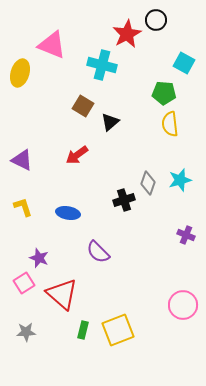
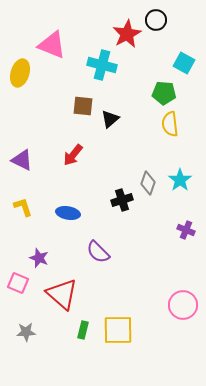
brown square: rotated 25 degrees counterclockwise
black triangle: moved 3 px up
red arrow: moved 4 px left; rotated 15 degrees counterclockwise
cyan star: rotated 20 degrees counterclockwise
black cross: moved 2 px left
purple cross: moved 5 px up
pink square: moved 6 px left; rotated 35 degrees counterclockwise
yellow square: rotated 20 degrees clockwise
